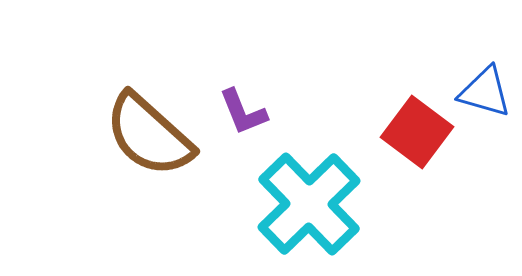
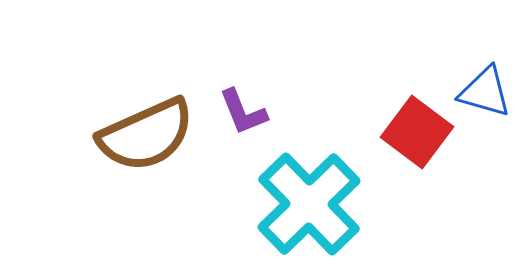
brown semicircle: moved 3 px left; rotated 66 degrees counterclockwise
